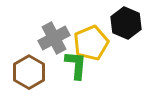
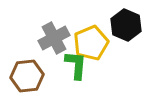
black hexagon: moved 2 px down
brown hexagon: moved 2 px left, 4 px down; rotated 24 degrees clockwise
